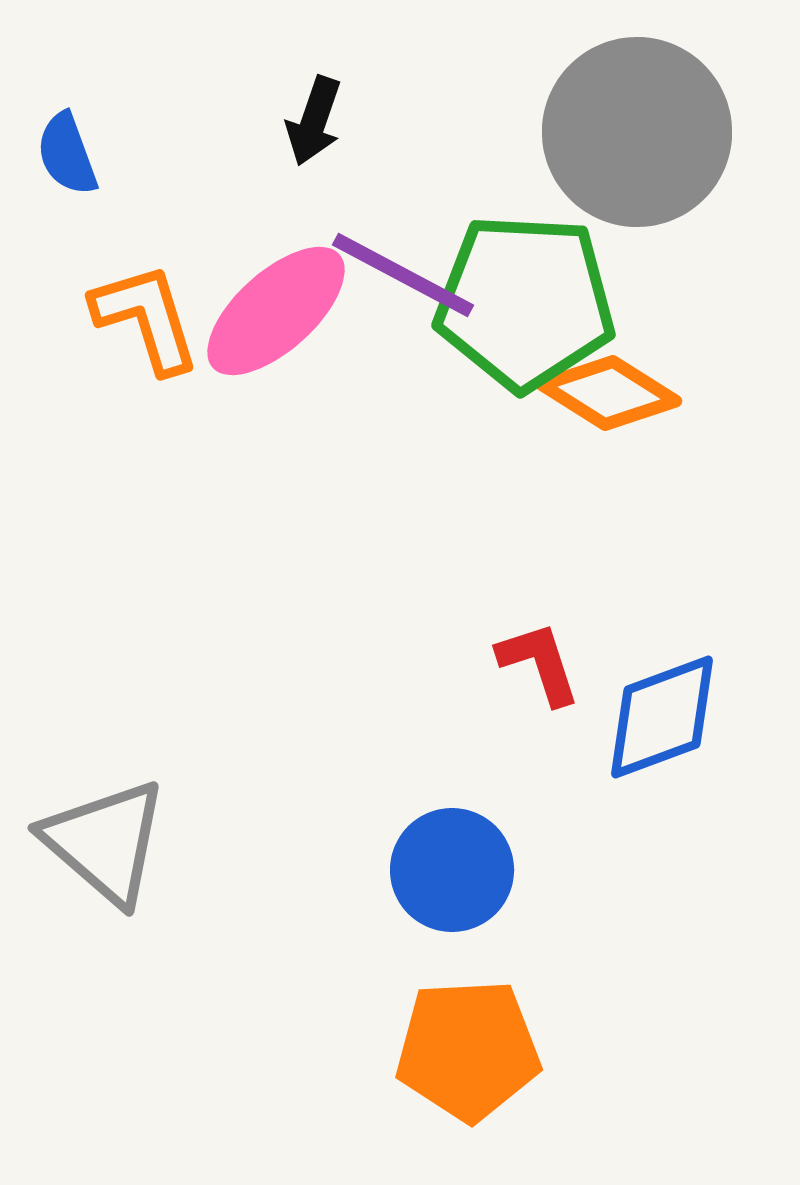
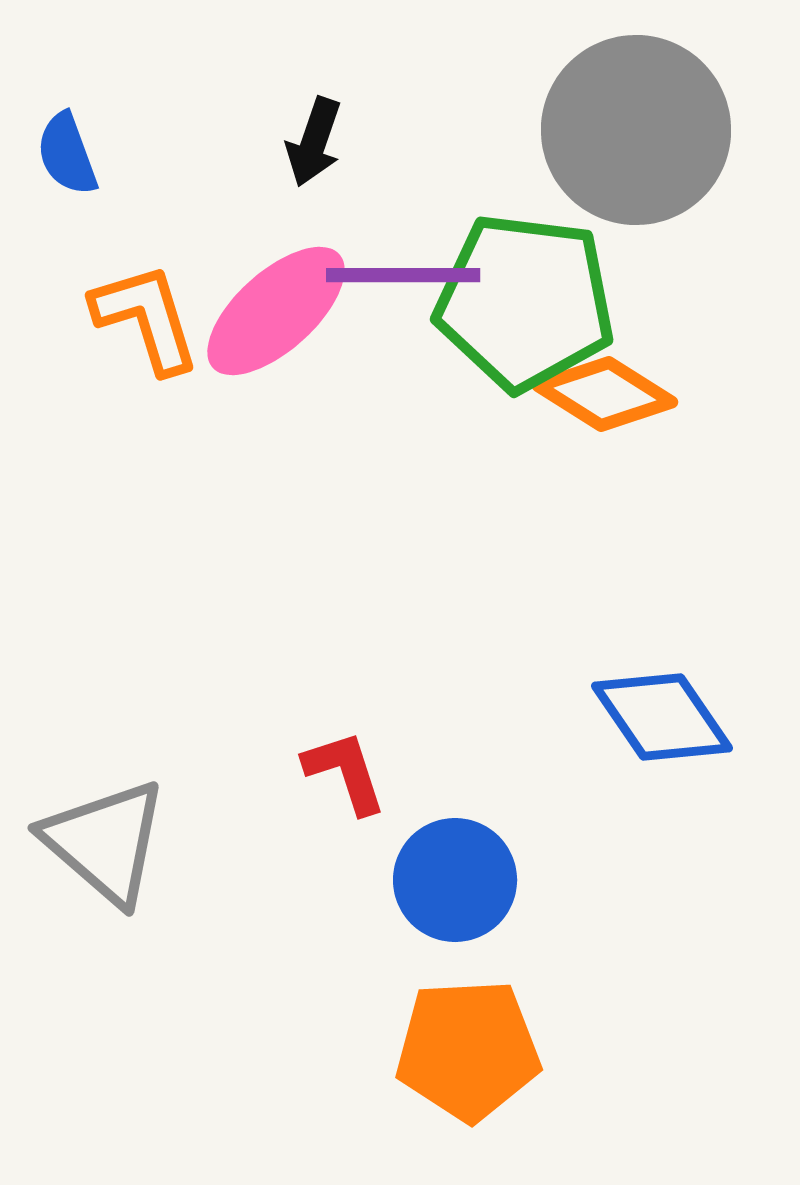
black arrow: moved 21 px down
gray circle: moved 1 px left, 2 px up
purple line: rotated 28 degrees counterclockwise
green pentagon: rotated 4 degrees clockwise
orange diamond: moved 4 px left, 1 px down
red L-shape: moved 194 px left, 109 px down
blue diamond: rotated 76 degrees clockwise
blue circle: moved 3 px right, 10 px down
